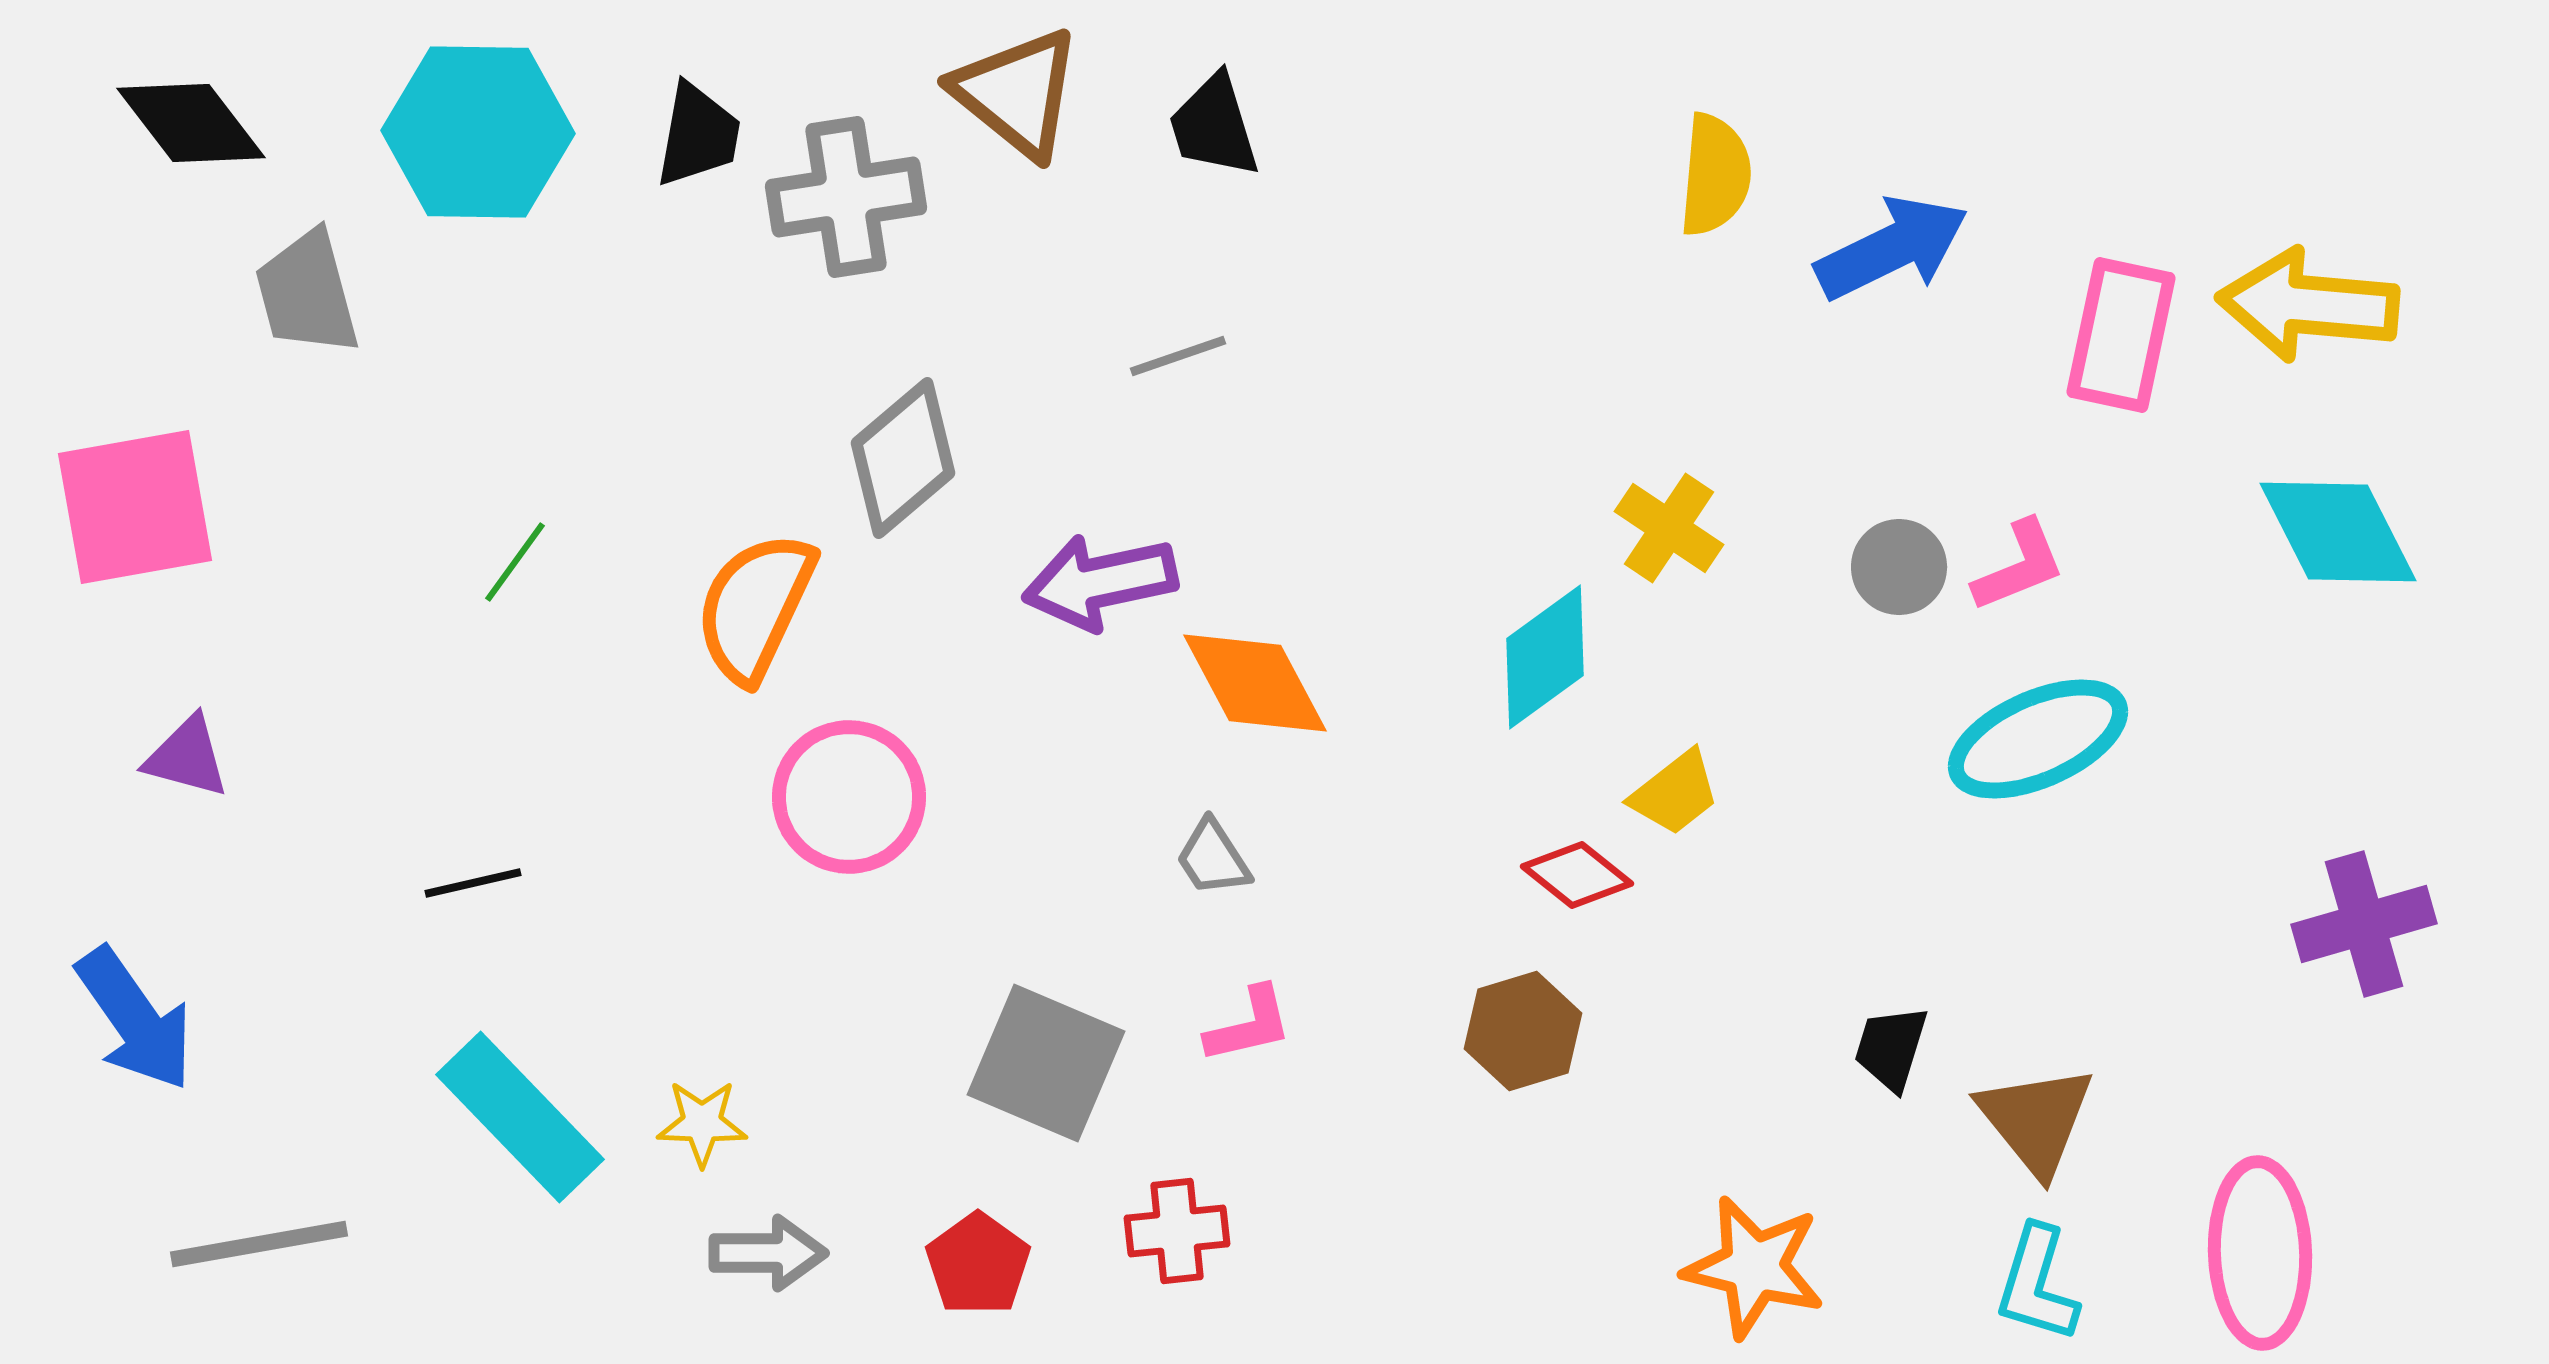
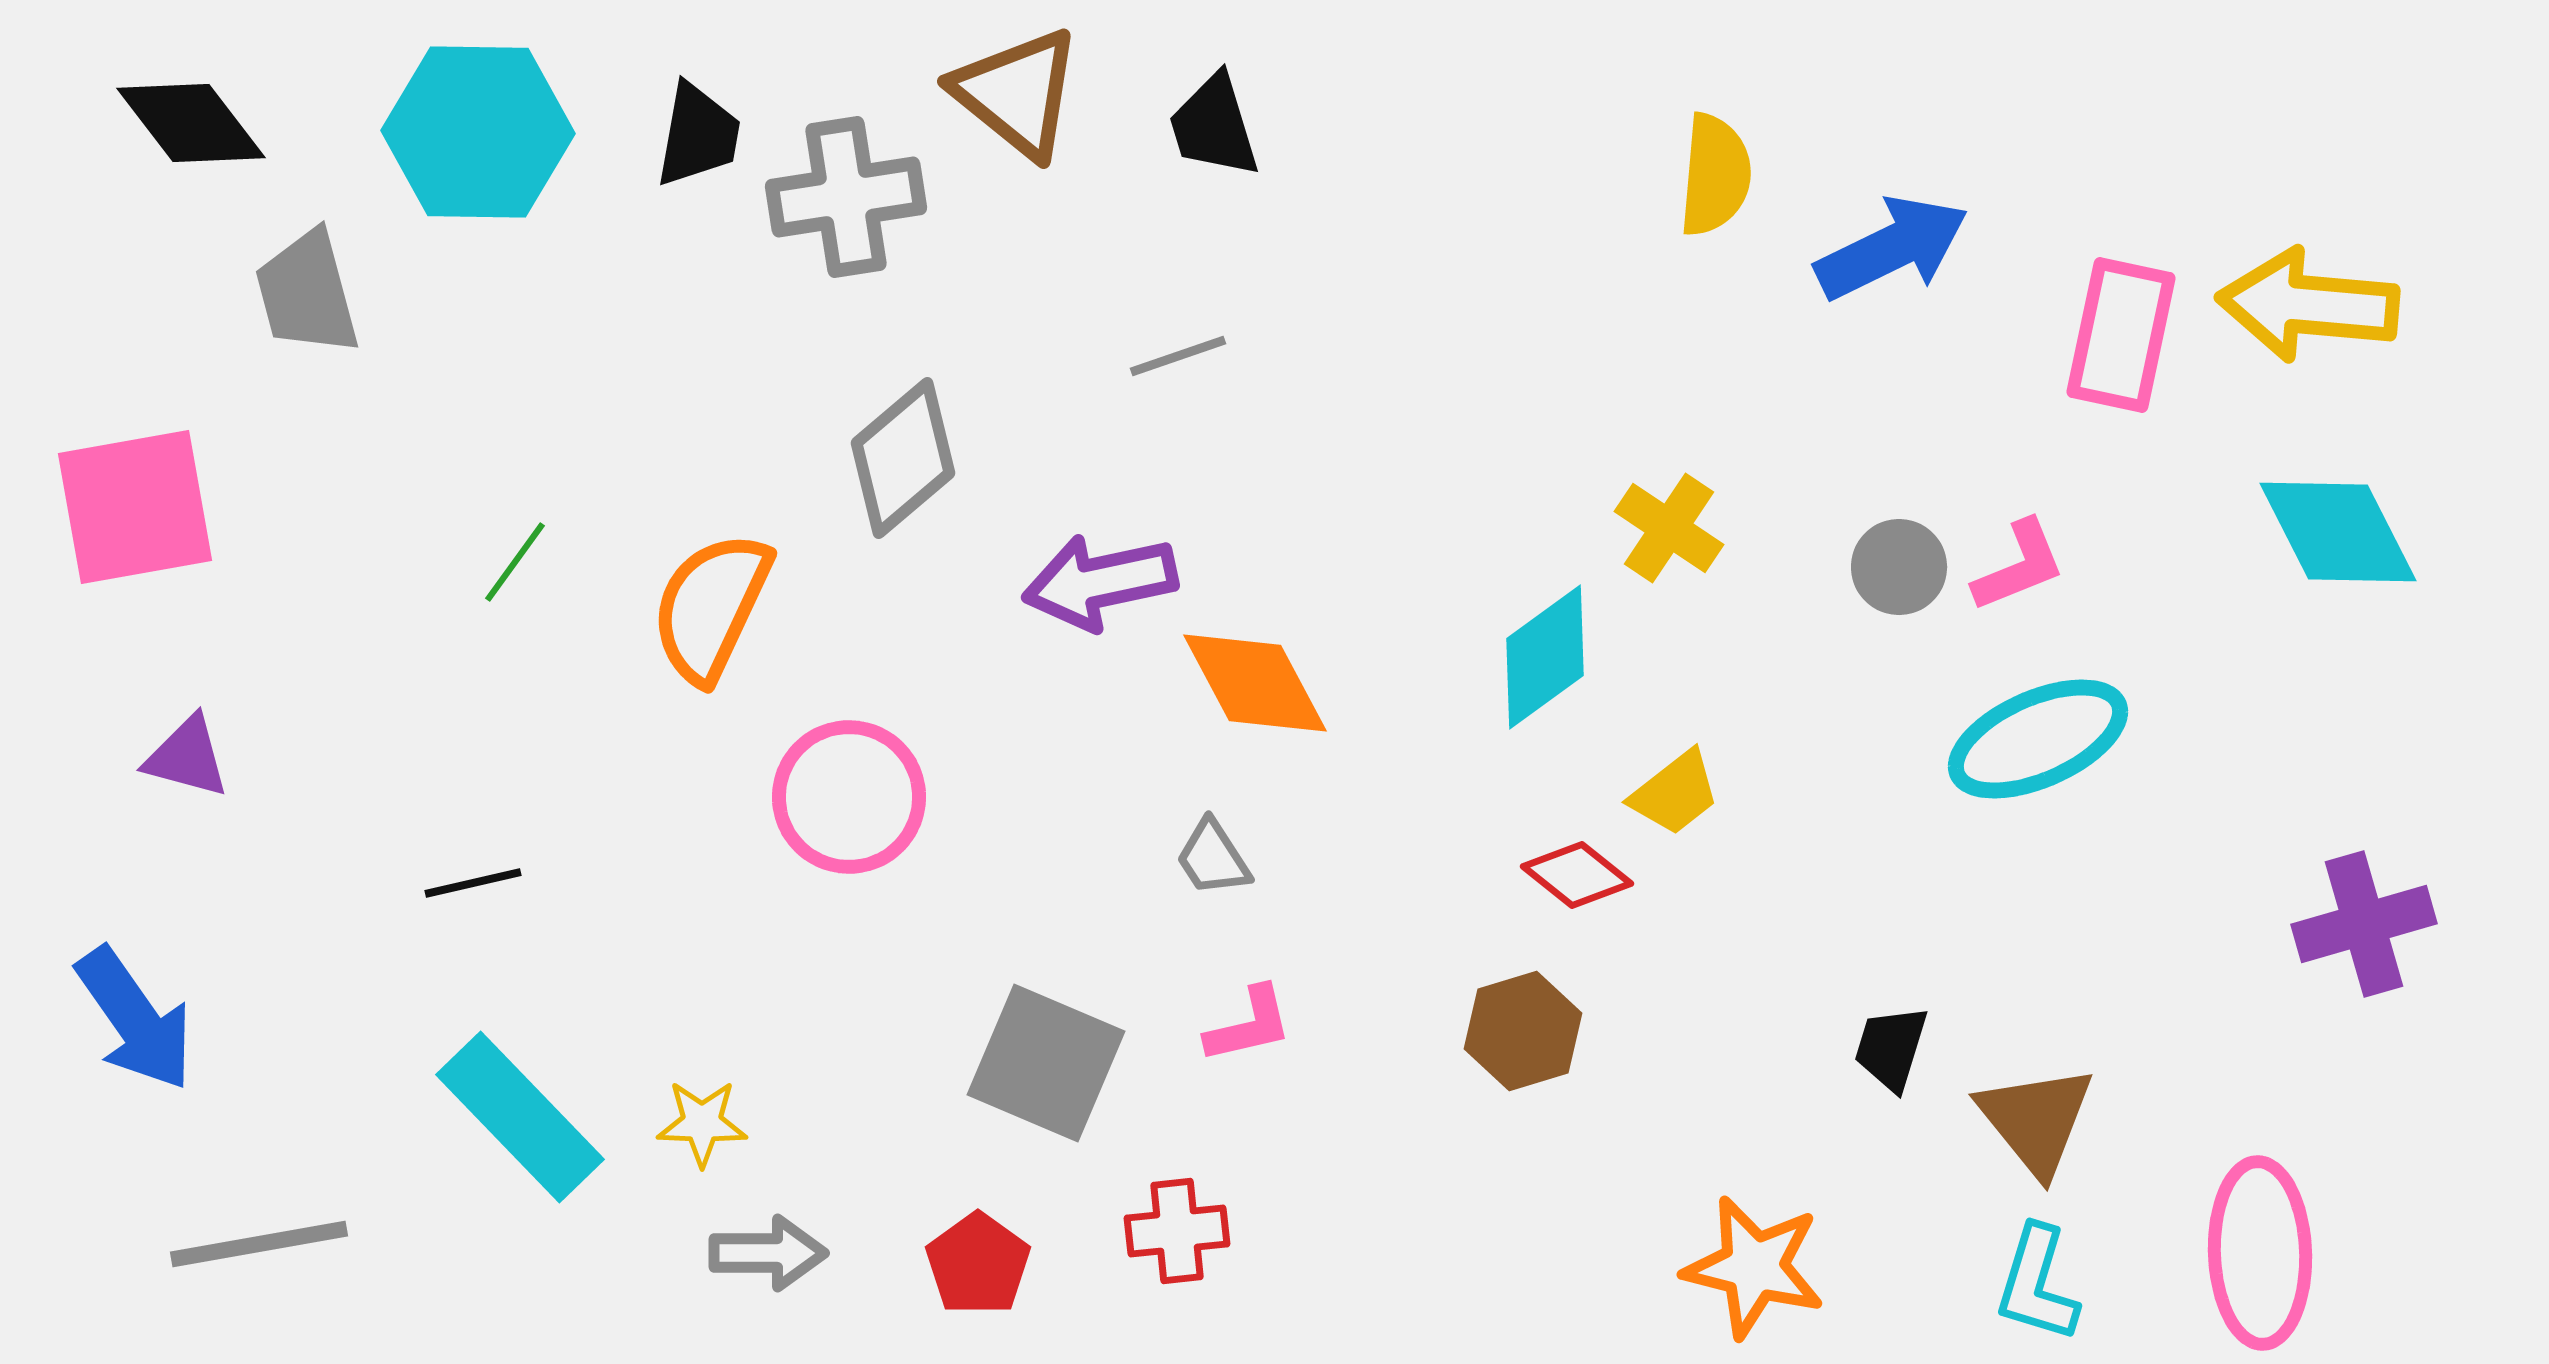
orange semicircle at (755, 607): moved 44 px left
